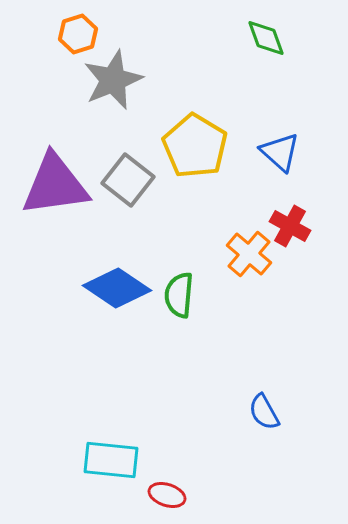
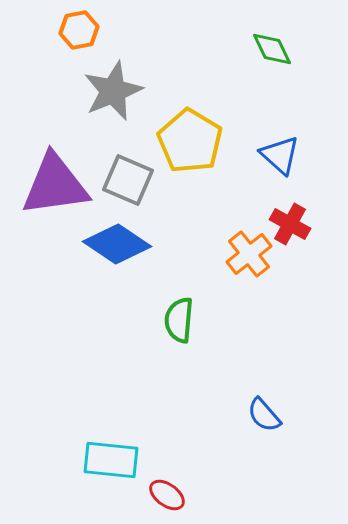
orange hexagon: moved 1 px right, 4 px up; rotated 6 degrees clockwise
green diamond: moved 6 px right, 11 px down; rotated 6 degrees counterclockwise
gray star: moved 11 px down
yellow pentagon: moved 5 px left, 5 px up
blue triangle: moved 3 px down
gray square: rotated 15 degrees counterclockwise
red cross: moved 2 px up
orange cross: rotated 12 degrees clockwise
blue diamond: moved 44 px up
green semicircle: moved 25 px down
blue semicircle: moved 3 px down; rotated 12 degrees counterclockwise
red ellipse: rotated 18 degrees clockwise
